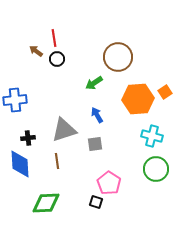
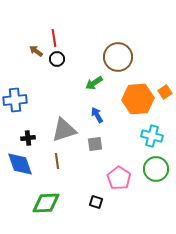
blue diamond: rotated 16 degrees counterclockwise
pink pentagon: moved 10 px right, 5 px up
